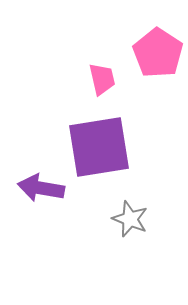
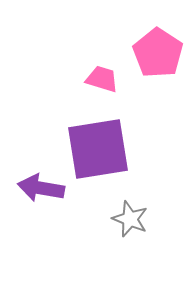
pink trapezoid: rotated 60 degrees counterclockwise
purple square: moved 1 px left, 2 px down
